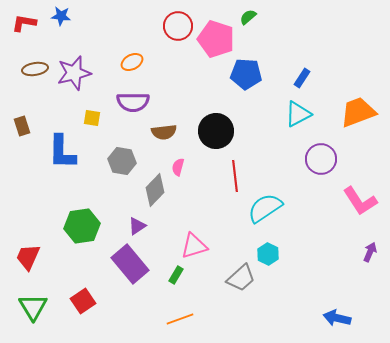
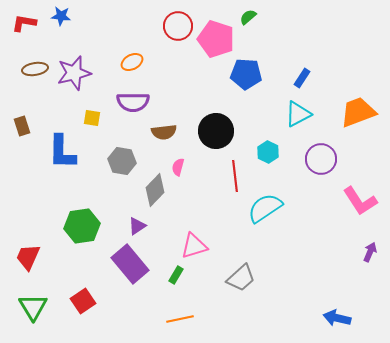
cyan hexagon: moved 102 px up
orange line: rotated 8 degrees clockwise
